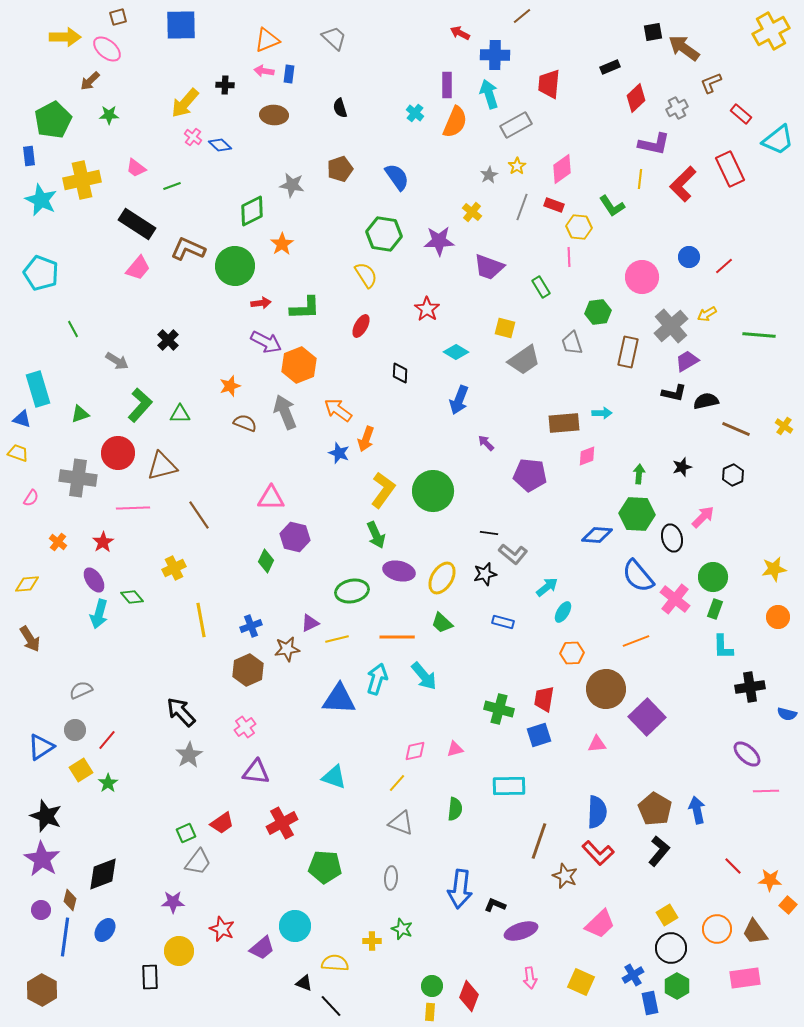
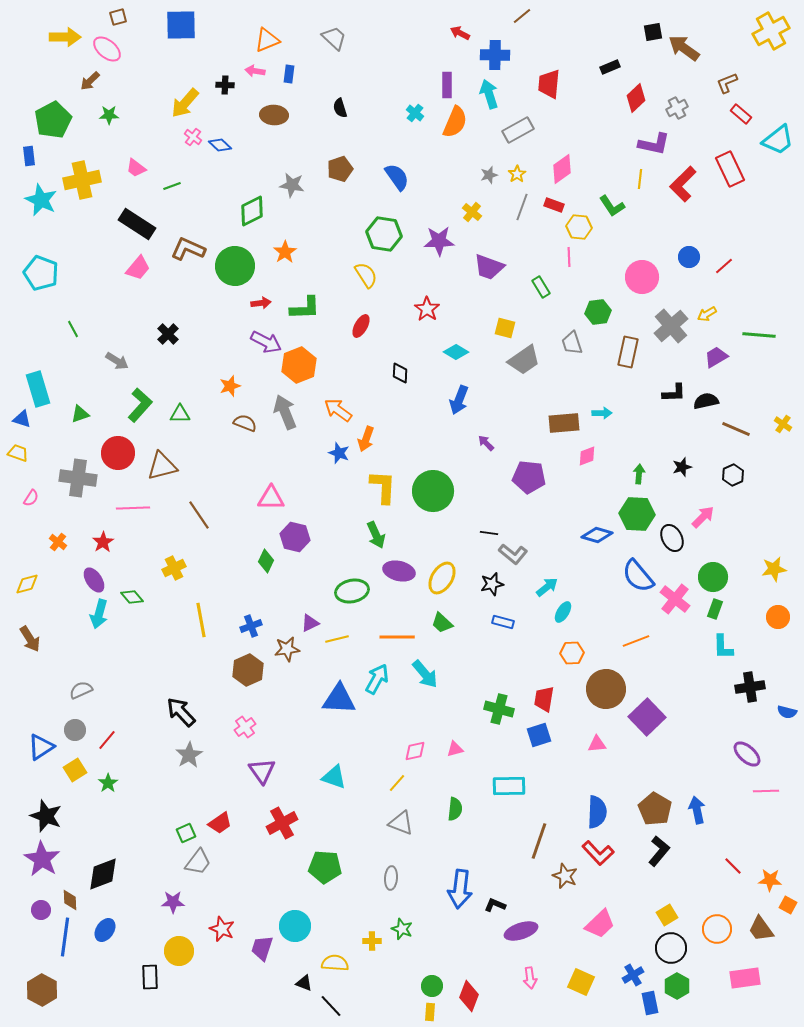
pink arrow at (264, 71): moved 9 px left
brown L-shape at (711, 83): moved 16 px right
gray rectangle at (516, 125): moved 2 px right, 5 px down
yellow star at (517, 166): moved 8 px down
gray star at (489, 175): rotated 12 degrees clockwise
orange star at (282, 244): moved 3 px right, 8 px down
black cross at (168, 340): moved 6 px up
purple trapezoid at (687, 361): moved 29 px right, 4 px up
black L-shape at (674, 393): rotated 15 degrees counterclockwise
yellow cross at (784, 426): moved 1 px left, 2 px up
purple pentagon at (530, 475): moved 1 px left, 2 px down
yellow L-shape at (383, 490): moved 3 px up; rotated 33 degrees counterclockwise
blue diamond at (597, 535): rotated 12 degrees clockwise
black ellipse at (672, 538): rotated 12 degrees counterclockwise
black star at (485, 574): moved 7 px right, 10 px down
yellow diamond at (27, 584): rotated 10 degrees counterclockwise
cyan arrow at (424, 676): moved 1 px right, 2 px up
cyan arrow at (377, 679): rotated 12 degrees clockwise
blue semicircle at (787, 714): moved 2 px up
yellow square at (81, 770): moved 6 px left
purple triangle at (256, 772): moved 6 px right, 1 px up; rotated 48 degrees clockwise
red trapezoid at (222, 823): moved 2 px left
brown diamond at (70, 900): rotated 15 degrees counterclockwise
orange square at (788, 905): rotated 12 degrees counterclockwise
brown trapezoid at (755, 932): moved 6 px right, 3 px up
purple trapezoid at (262, 948): rotated 148 degrees clockwise
